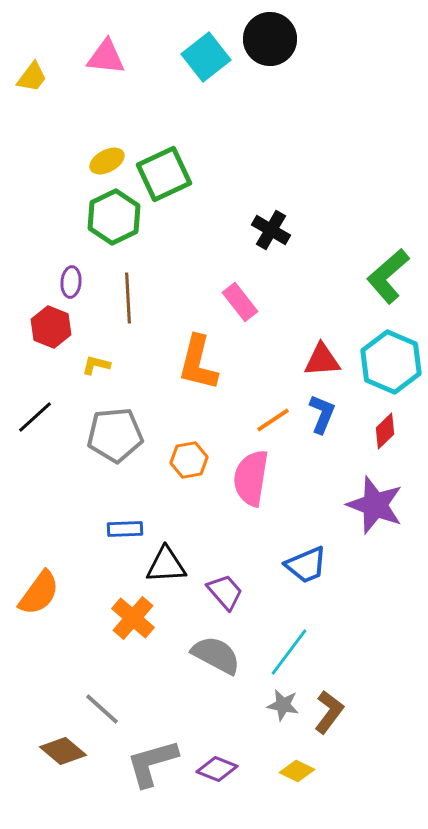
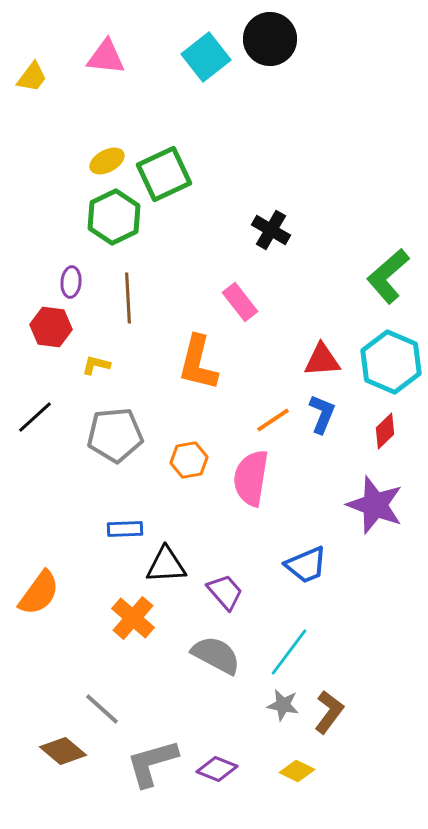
red hexagon: rotated 15 degrees counterclockwise
